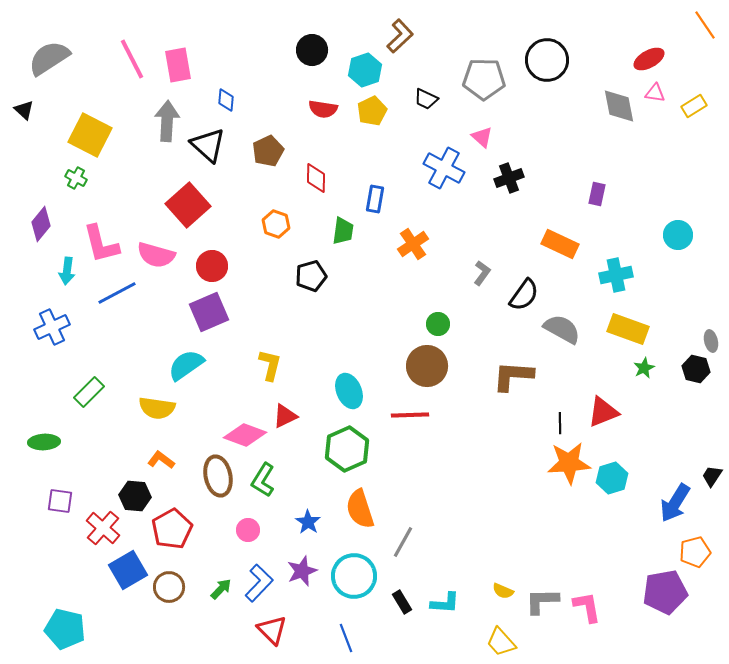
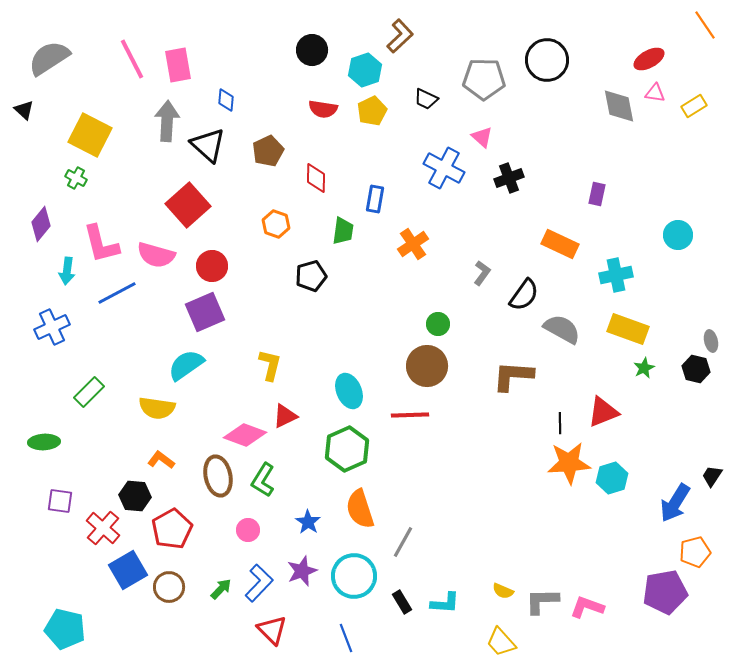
purple square at (209, 312): moved 4 px left
pink L-shape at (587, 607): rotated 60 degrees counterclockwise
